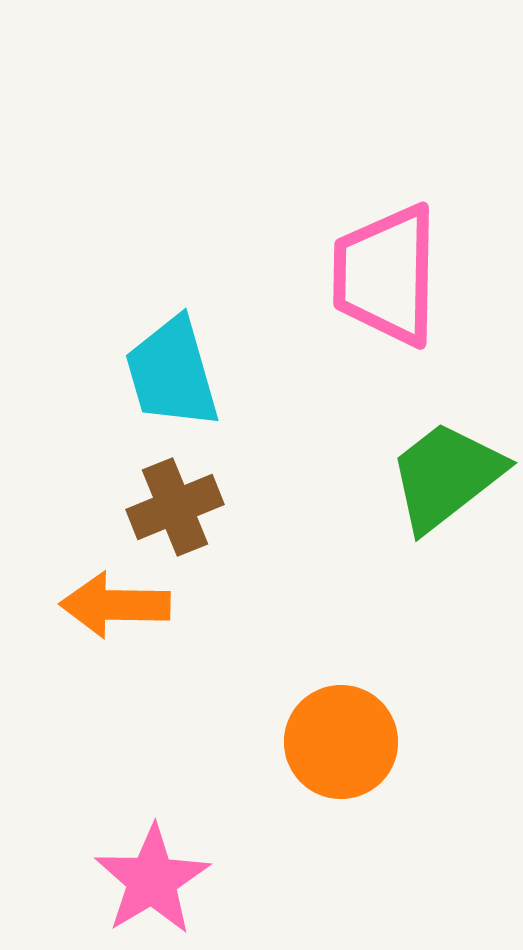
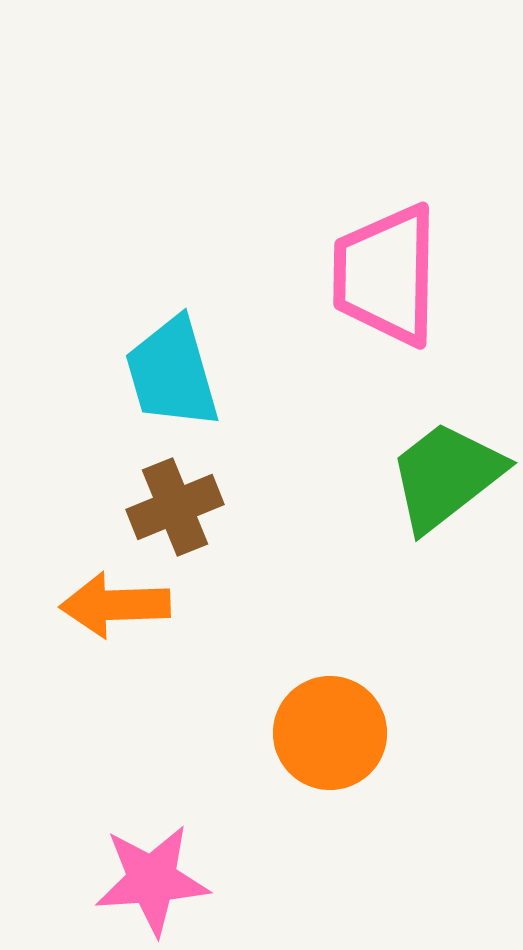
orange arrow: rotated 3 degrees counterclockwise
orange circle: moved 11 px left, 9 px up
pink star: rotated 27 degrees clockwise
